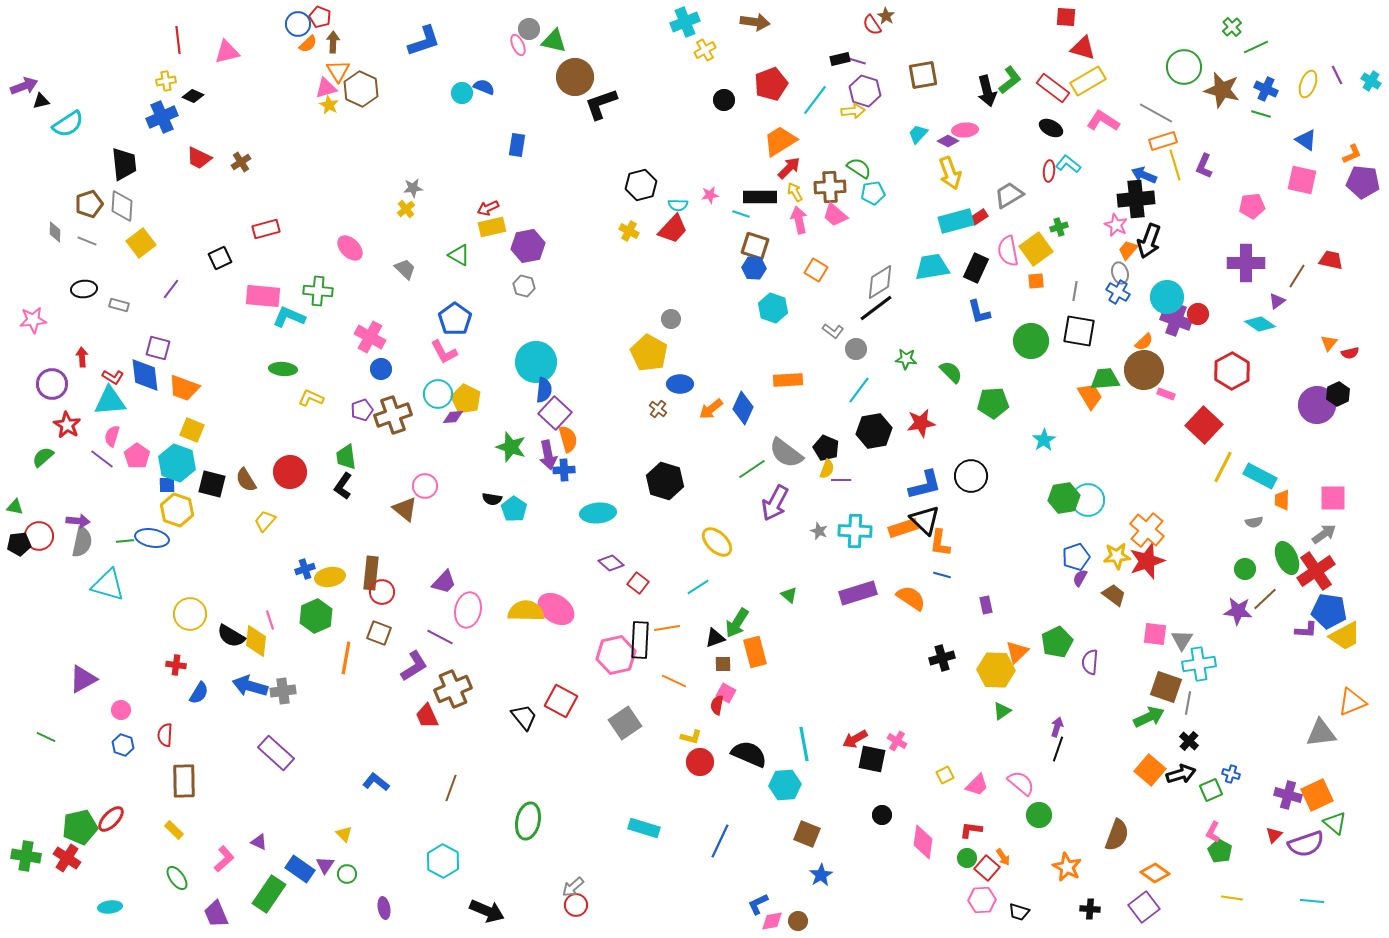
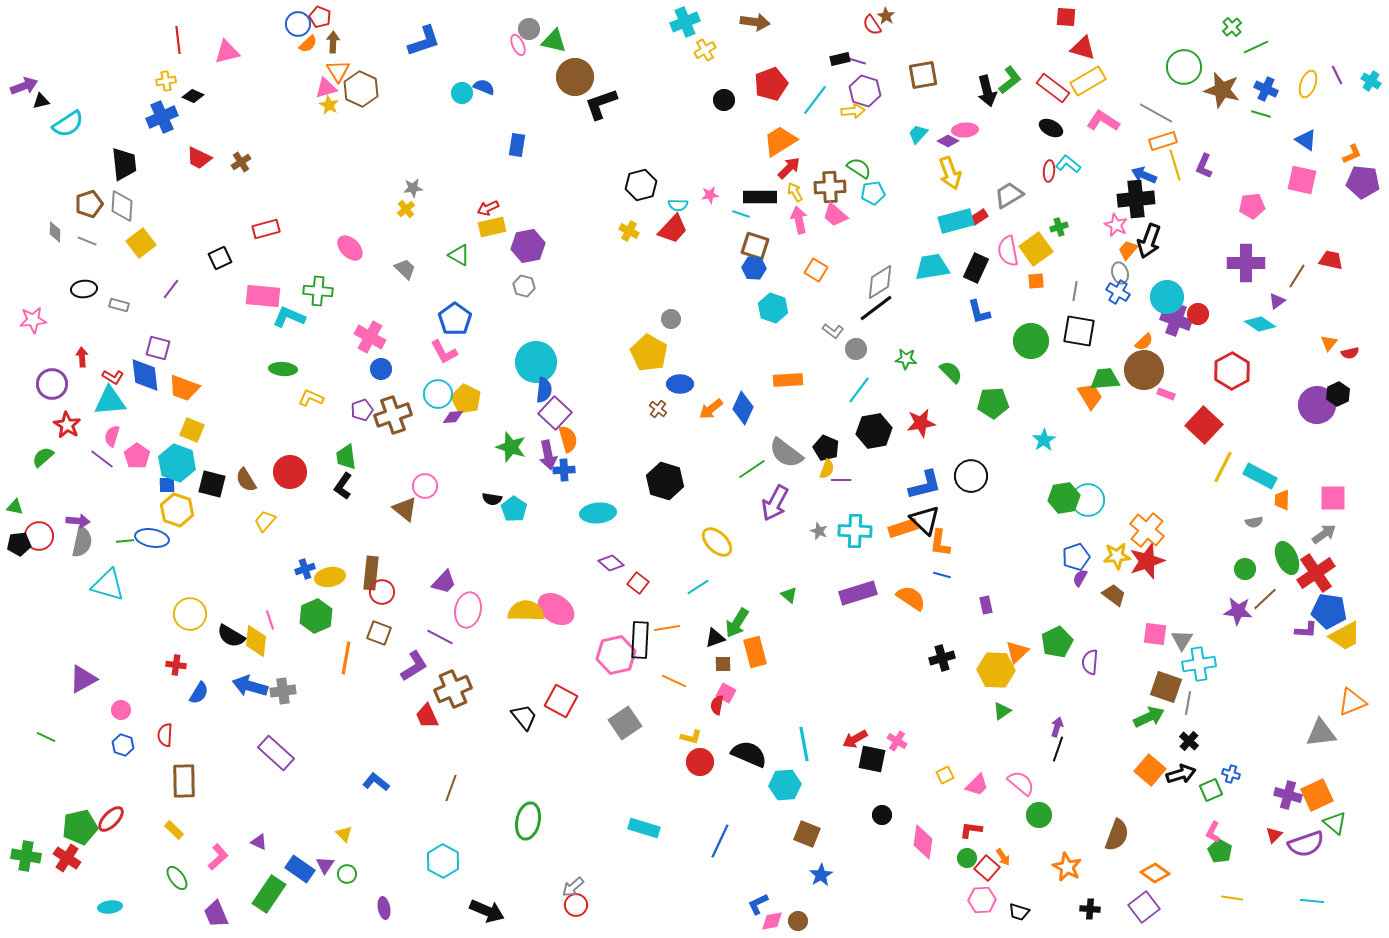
red cross at (1316, 571): moved 2 px down
pink L-shape at (224, 859): moved 6 px left, 2 px up
